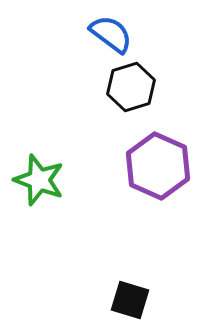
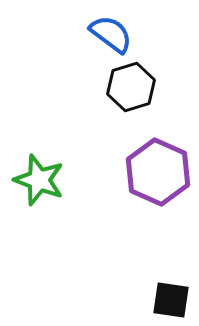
purple hexagon: moved 6 px down
black square: moved 41 px right; rotated 9 degrees counterclockwise
